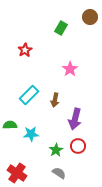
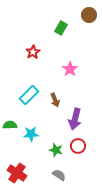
brown circle: moved 1 px left, 2 px up
red star: moved 8 px right, 2 px down
brown arrow: rotated 32 degrees counterclockwise
green star: rotated 24 degrees counterclockwise
gray semicircle: moved 2 px down
